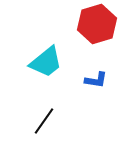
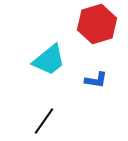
cyan trapezoid: moved 3 px right, 2 px up
